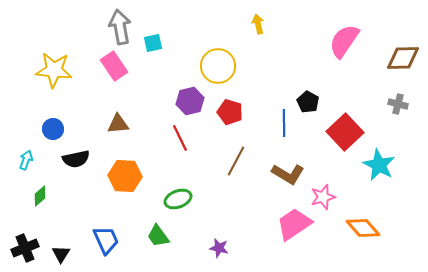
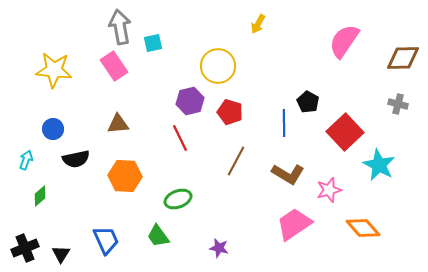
yellow arrow: rotated 138 degrees counterclockwise
pink star: moved 6 px right, 7 px up
